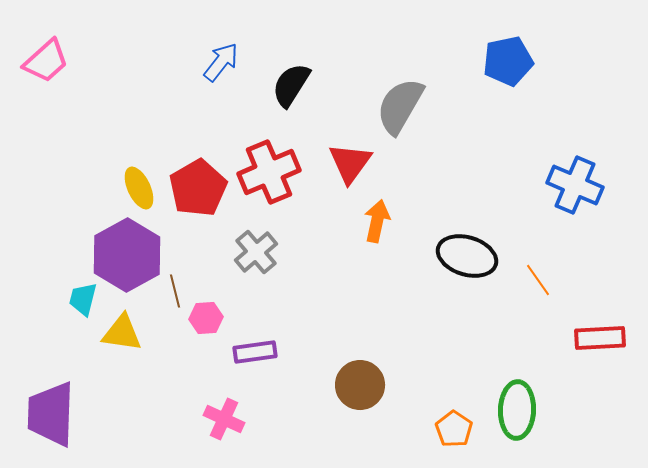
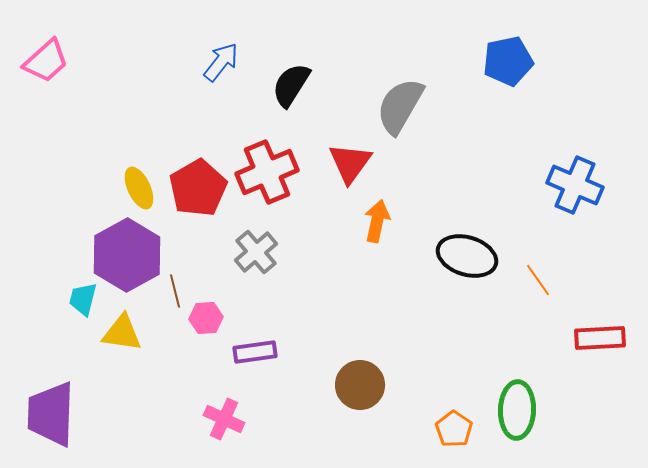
red cross: moved 2 px left
